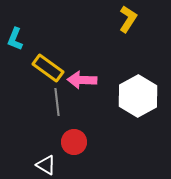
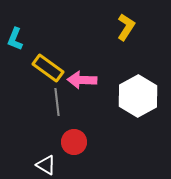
yellow L-shape: moved 2 px left, 8 px down
